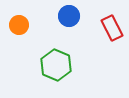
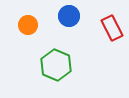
orange circle: moved 9 px right
